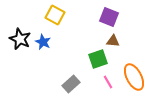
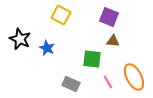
yellow square: moved 6 px right
blue star: moved 4 px right, 6 px down
green square: moved 6 px left; rotated 24 degrees clockwise
gray rectangle: rotated 66 degrees clockwise
